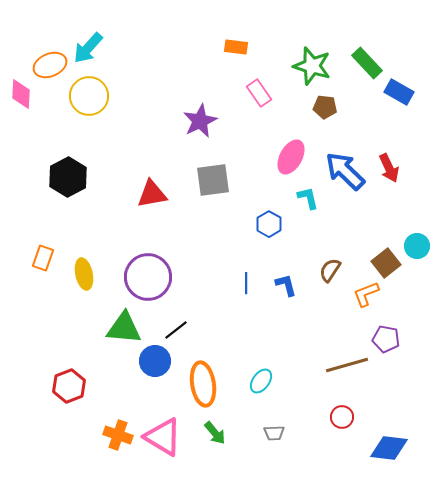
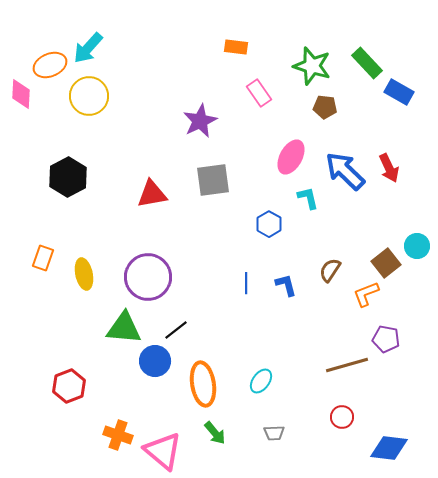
pink triangle at (163, 437): moved 14 px down; rotated 9 degrees clockwise
